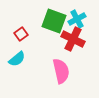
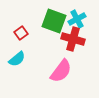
red square: moved 1 px up
red cross: rotated 10 degrees counterclockwise
pink semicircle: rotated 50 degrees clockwise
